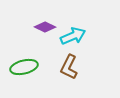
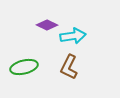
purple diamond: moved 2 px right, 2 px up
cyan arrow: rotated 15 degrees clockwise
